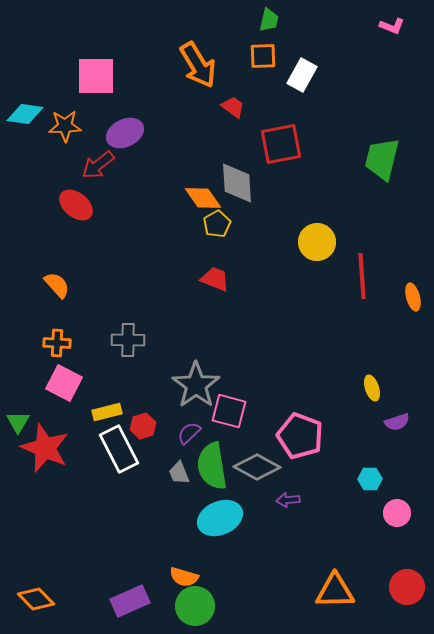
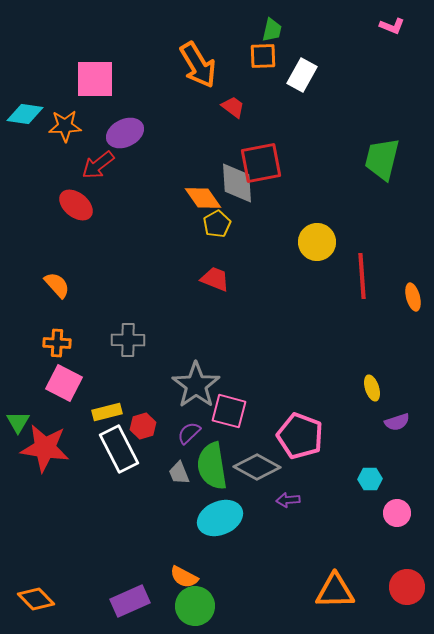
green trapezoid at (269, 20): moved 3 px right, 10 px down
pink square at (96, 76): moved 1 px left, 3 px down
red square at (281, 144): moved 20 px left, 19 px down
red star at (45, 448): rotated 15 degrees counterclockwise
orange semicircle at (184, 577): rotated 12 degrees clockwise
